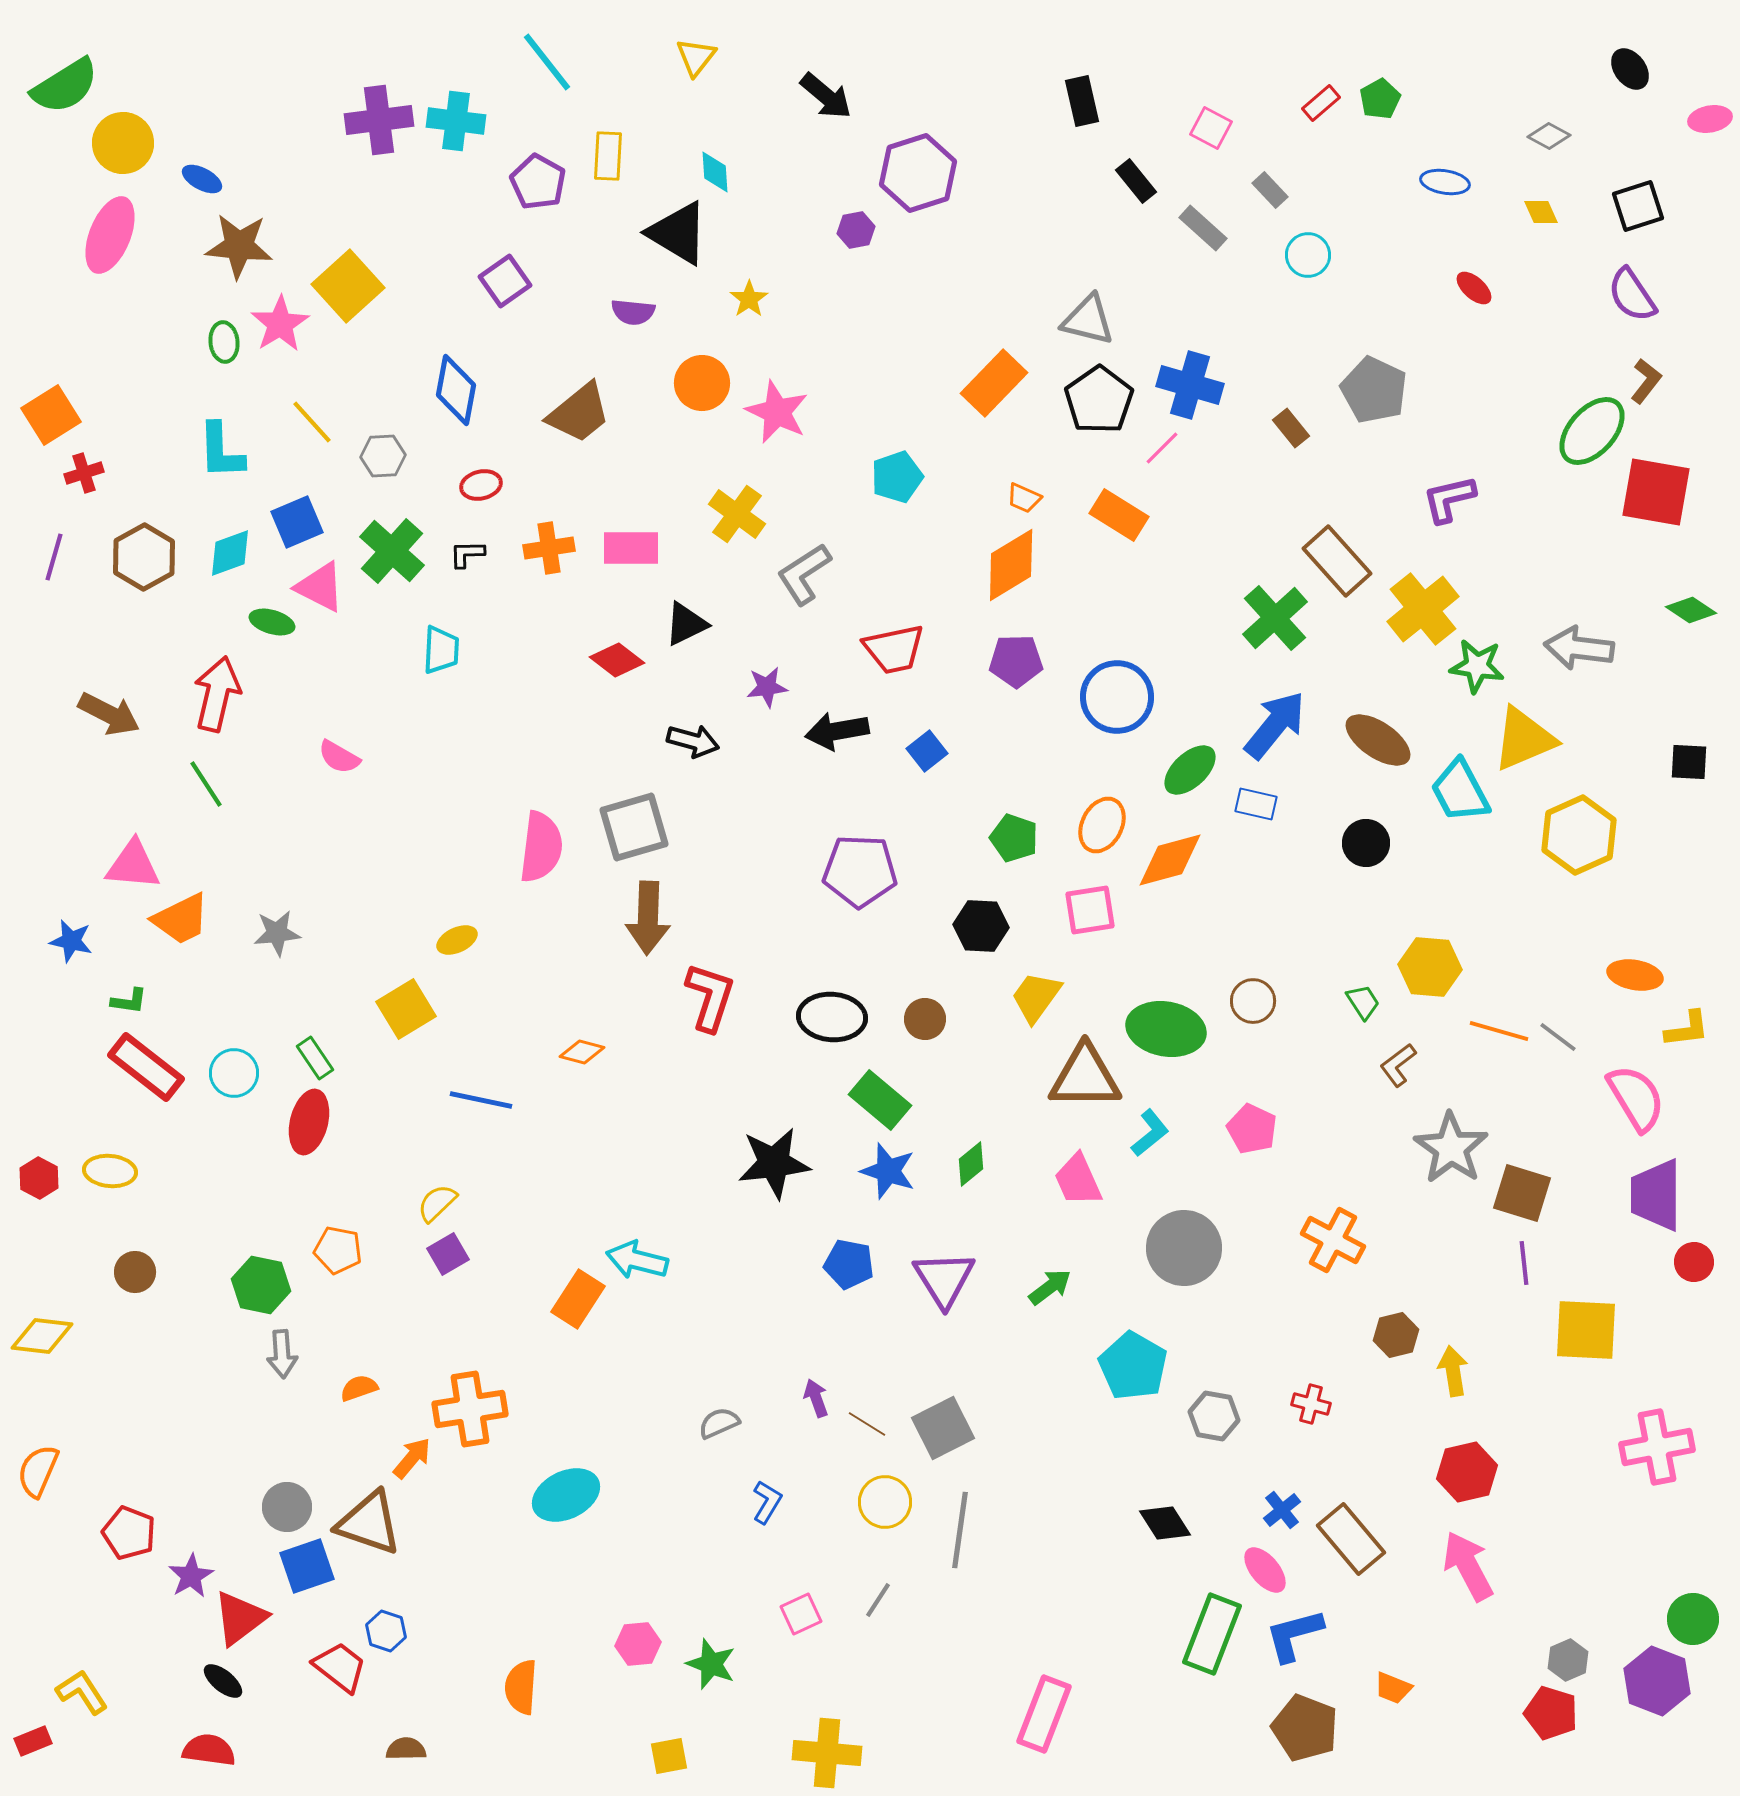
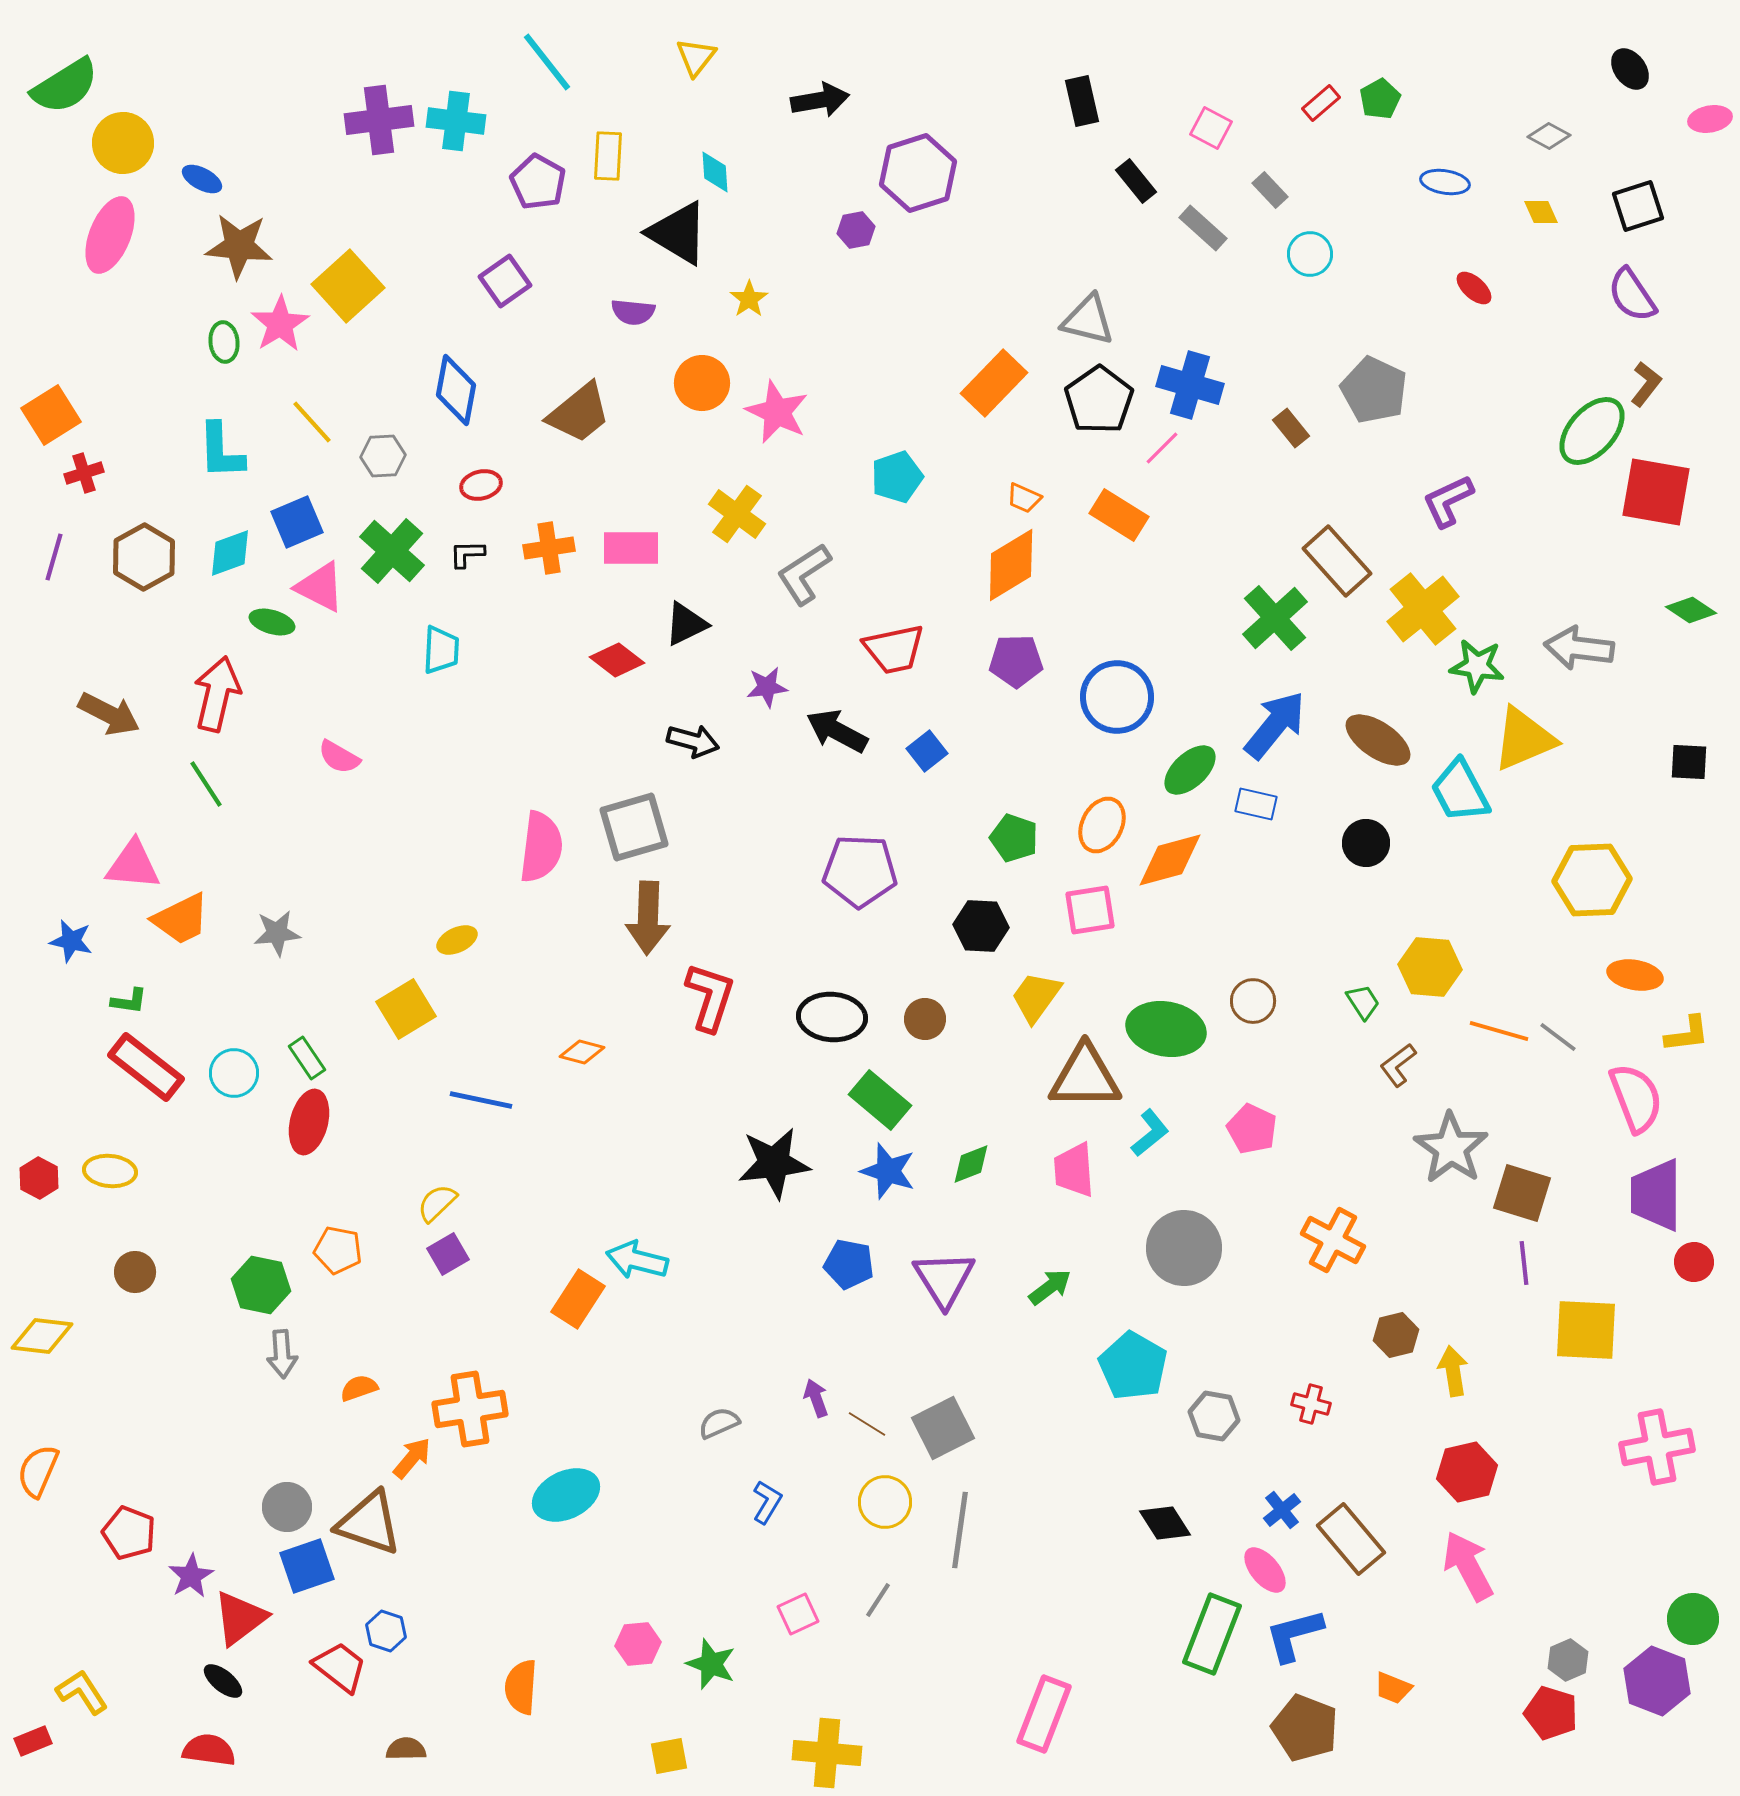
black arrow at (826, 96): moved 6 px left, 4 px down; rotated 50 degrees counterclockwise
cyan circle at (1308, 255): moved 2 px right, 1 px up
brown L-shape at (1646, 381): moved 3 px down
purple L-shape at (1449, 499): moved 1 px left, 2 px down; rotated 12 degrees counterclockwise
black arrow at (837, 731): rotated 38 degrees clockwise
yellow hexagon at (1579, 835): moved 13 px right, 45 px down; rotated 22 degrees clockwise
yellow L-shape at (1687, 1029): moved 5 px down
green rectangle at (315, 1058): moved 8 px left
pink semicircle at (1636, 1098): rotated 10 degrees clockwise
green diamond at (971, 1164): rotated 18 degrees clockwise
pink trapezoid at (1078, 1180): moved 4 px left, 10 px up; rotated 20 degrees clockwise
pink square at (801, 1614): moved 3 px left
